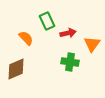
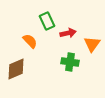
orange semicircle: moved 4 px right, 3 px down
